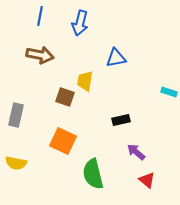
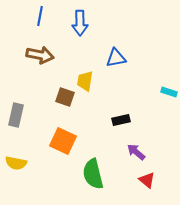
blue arrow: rotated 15 degrees counterclockwise
